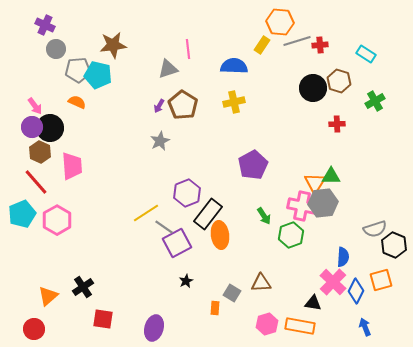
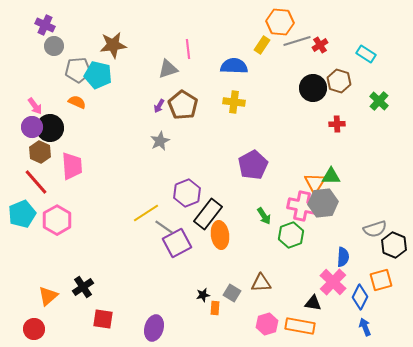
red cross at (320, 45): rotated 28 degrees counterclockwise
gray circle at (56, 49): moved 2 px left, 3 px up
green cross at (375, 101): moved 4 px right; rotated 18 degrees counterclockwise
yellow cross at (234, 102): rotated 20 degrees clockwise
black star at (186, 281): moved 17 px right, 14 px down; rotated 16 degrees clockwise
blue diamond at (356, 291): moved 4 px right, 6 px down
